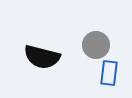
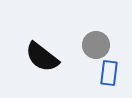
black semicircle: rotated 24 degrees clockwise
